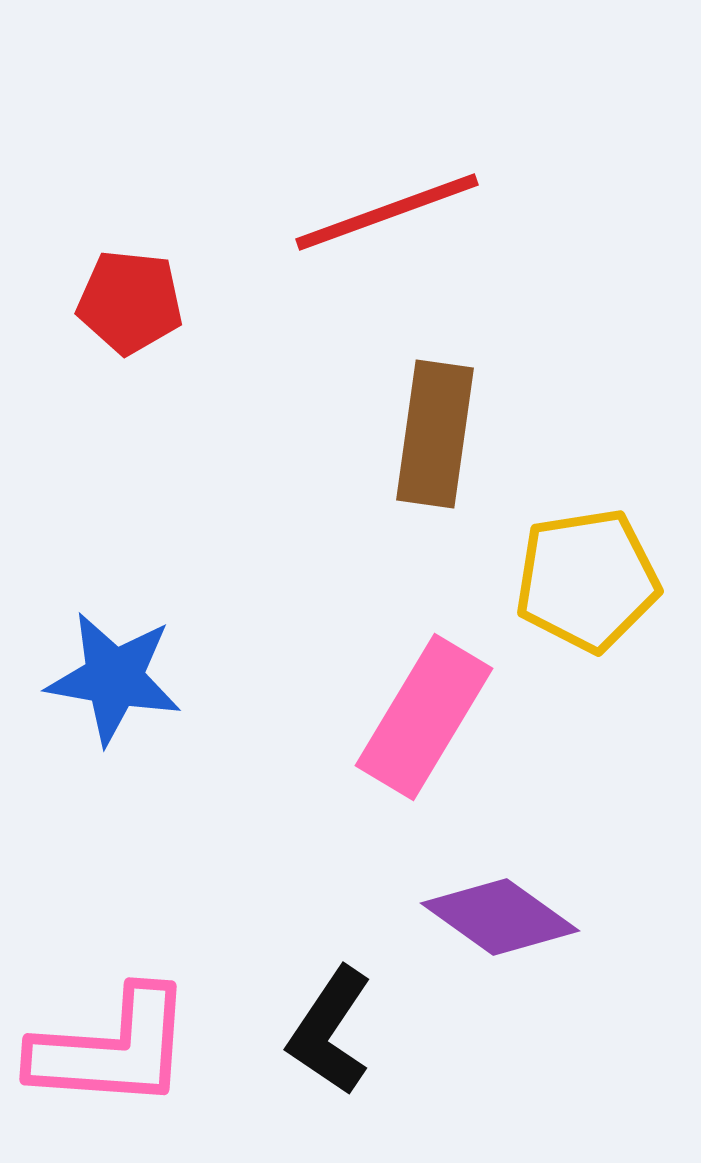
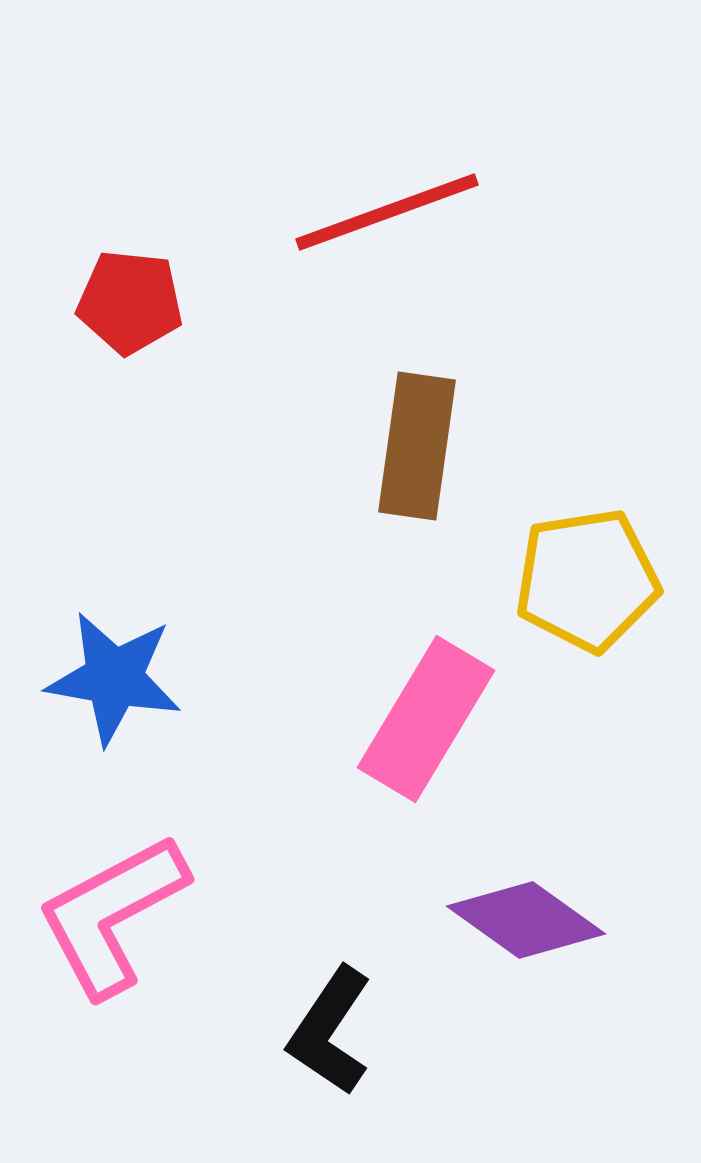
brown rectangle: moved 18 px left, 12 px down
pink rectangle: moved 2 px right, 2 px down
purple diamond: moved 26 px right, 3 px down
pink L-shape: moved 134 px up; rotated 148 degrees clockwise
